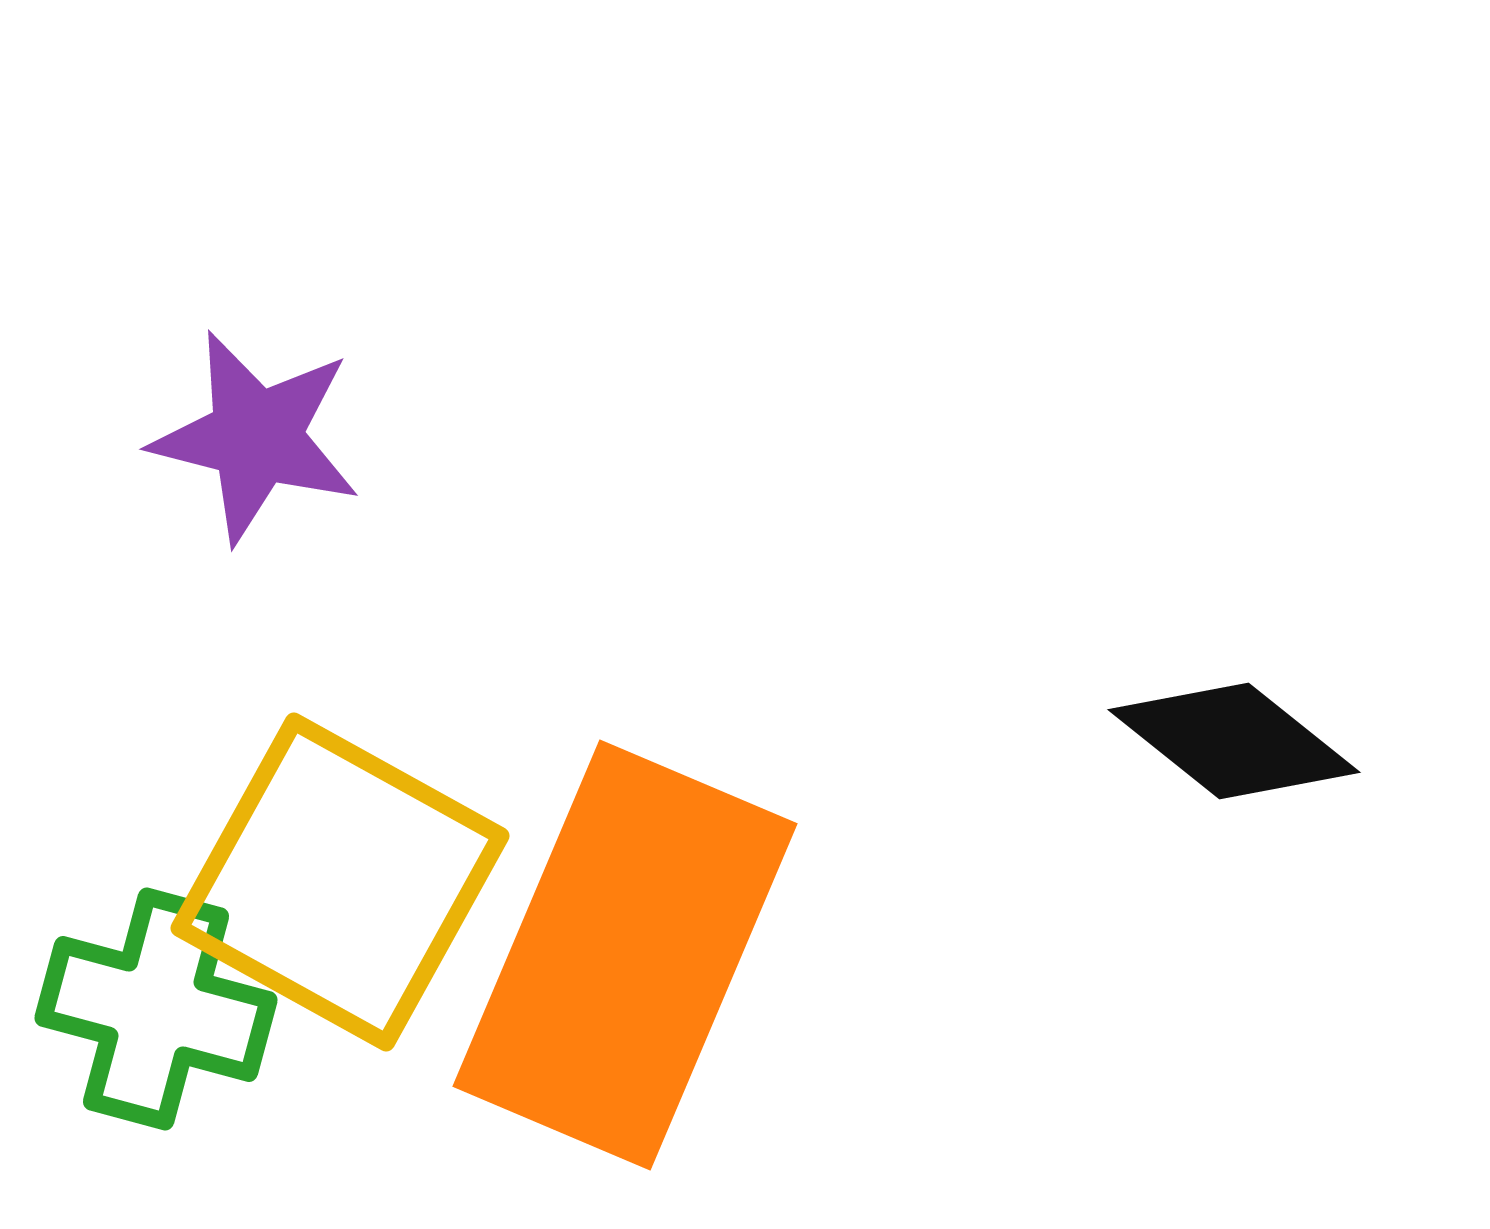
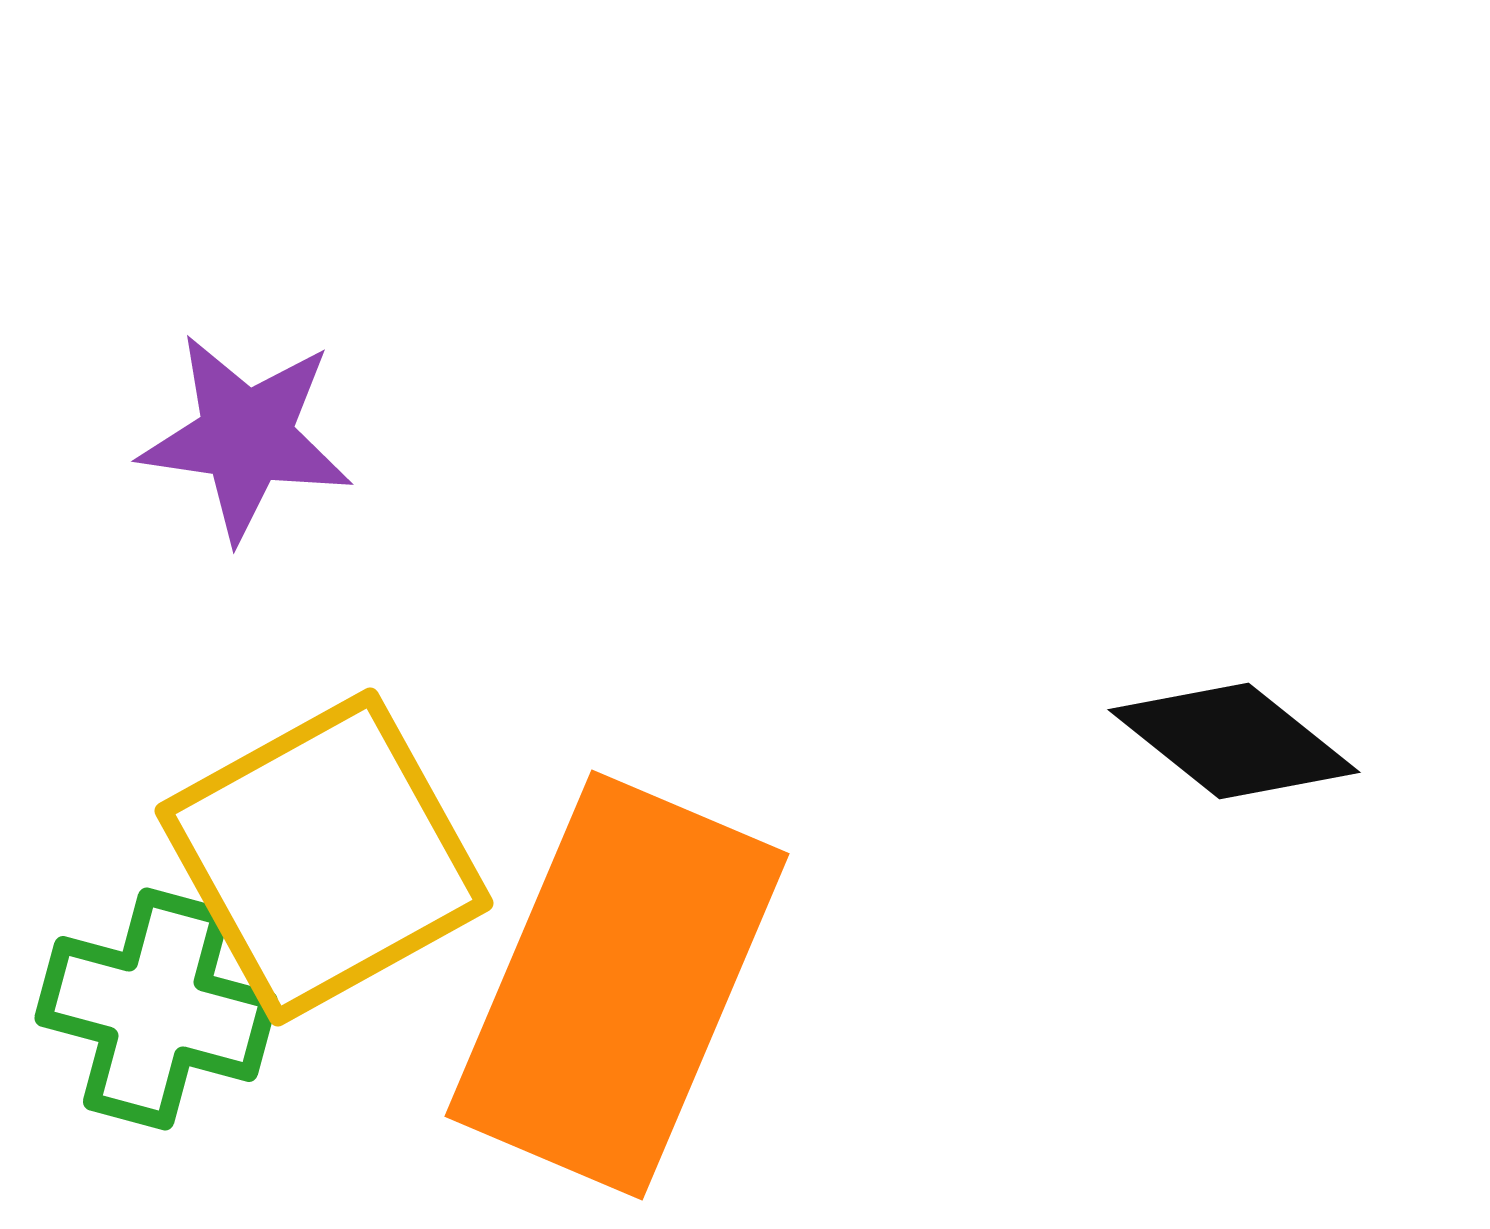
purple star: moved 10 px left; rotated 6 degrees counterclockwise
yellow square: moved 16 px left, 25 px up; rotated 32 degrees clockwise
orange rectangle: moved 8 px left, 30 px down
